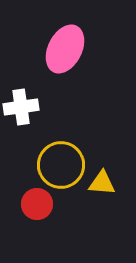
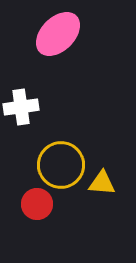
pink ellipse: moved 7 px left, 15 px up; rotated 18 degrees clockwise
